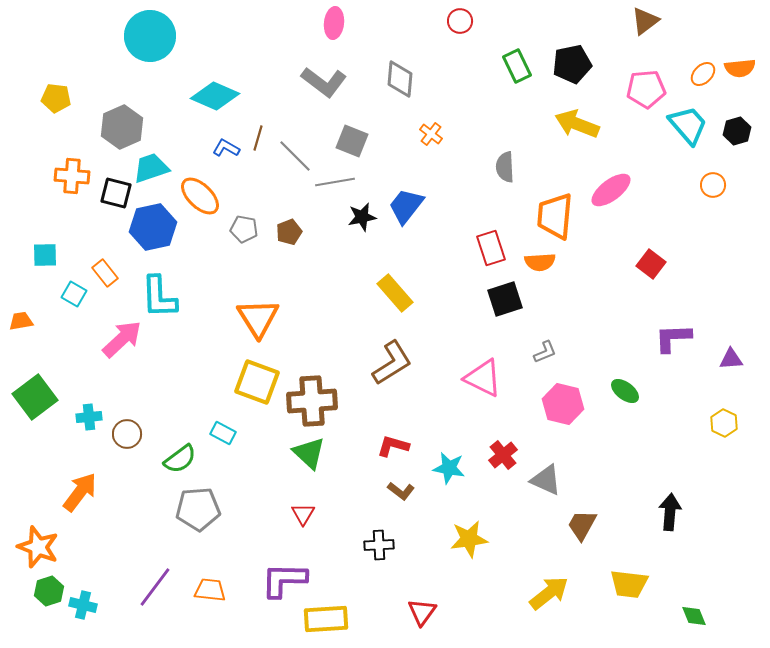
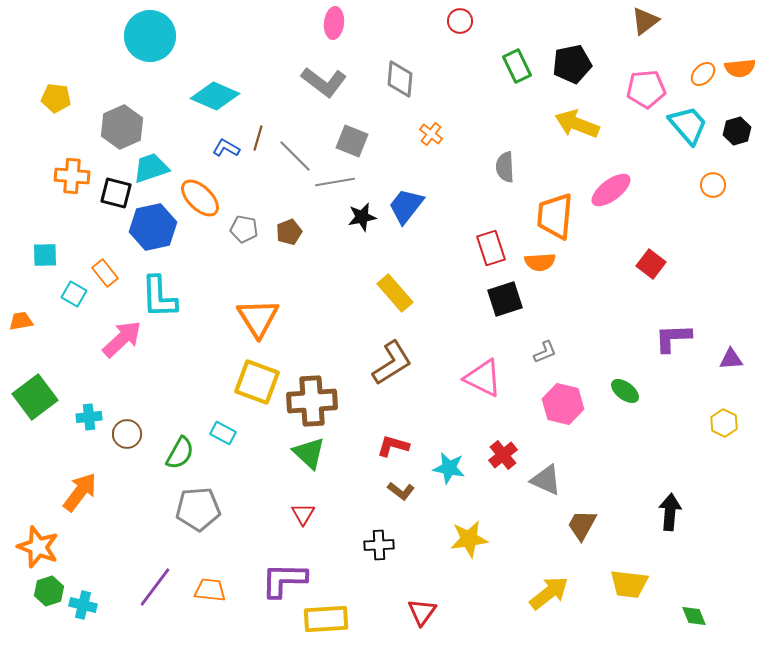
orange ellipse at (200, 196): moved 2 px down
green semicircle at (180, 459): moved 6 px up; rotated 24 degrees counterclockwise
